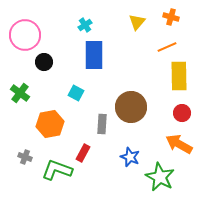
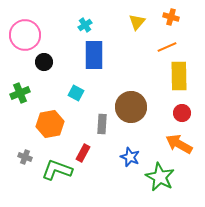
green cross: rotated 30 degrees clockwise
